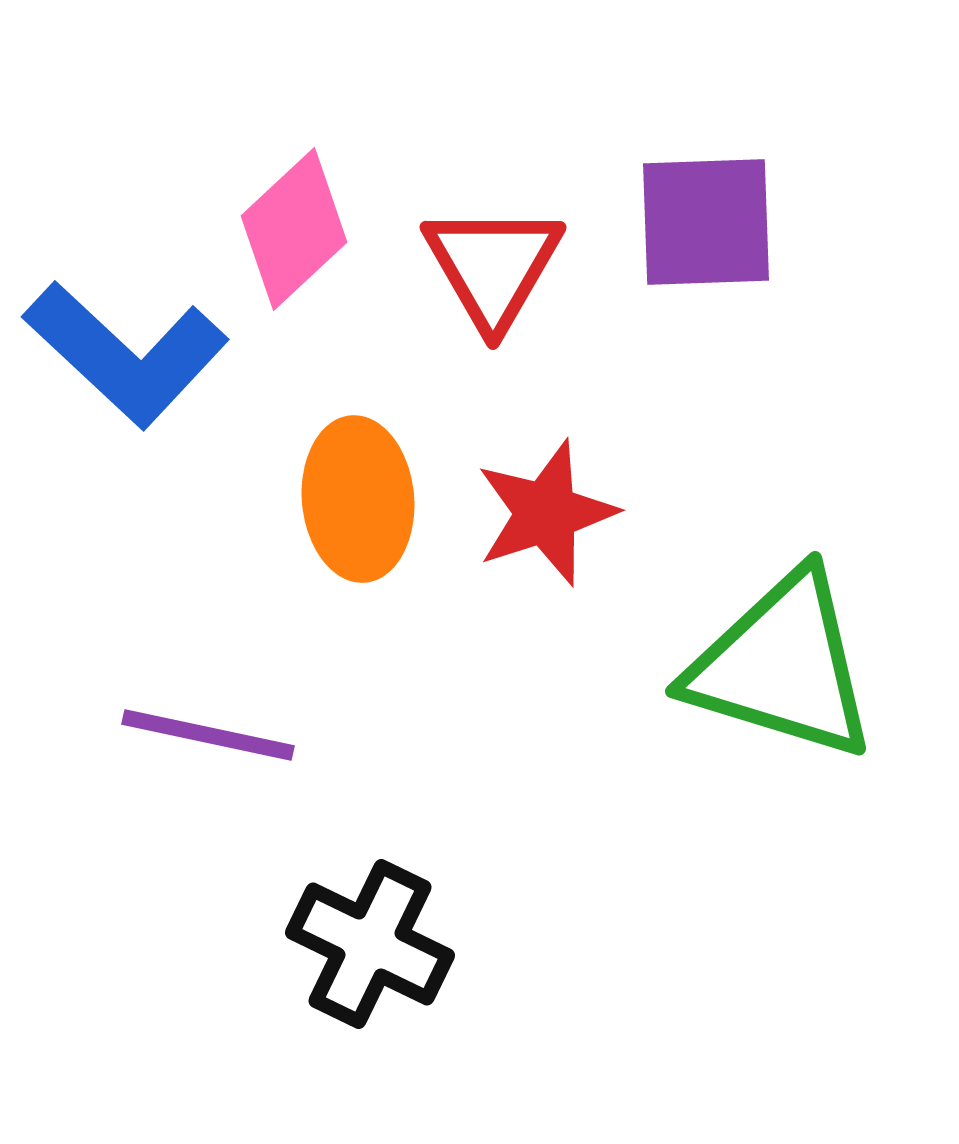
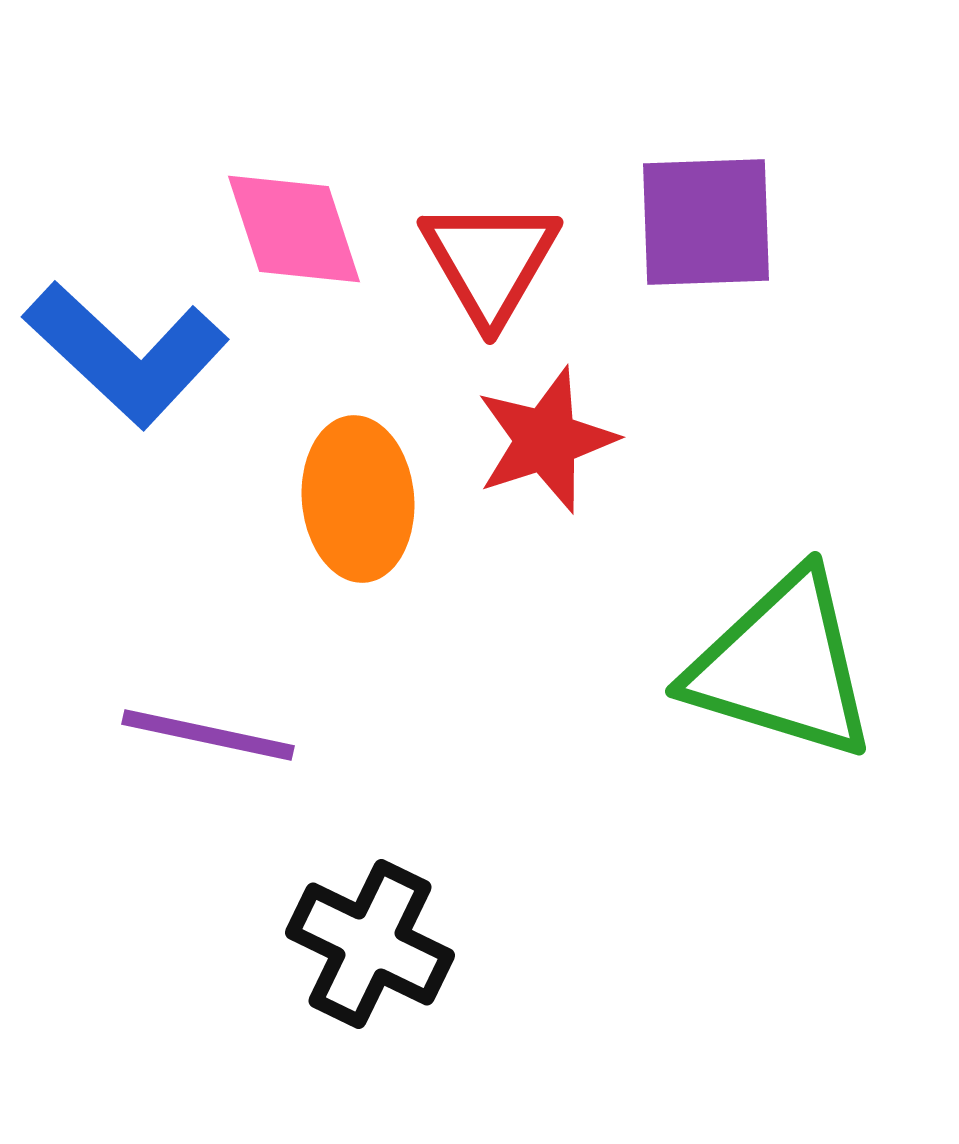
pink diamond: rotated 65 degrees counterclockwise
red triangle: moved 3 px left, 5 px up
red star: moved 73 px up
